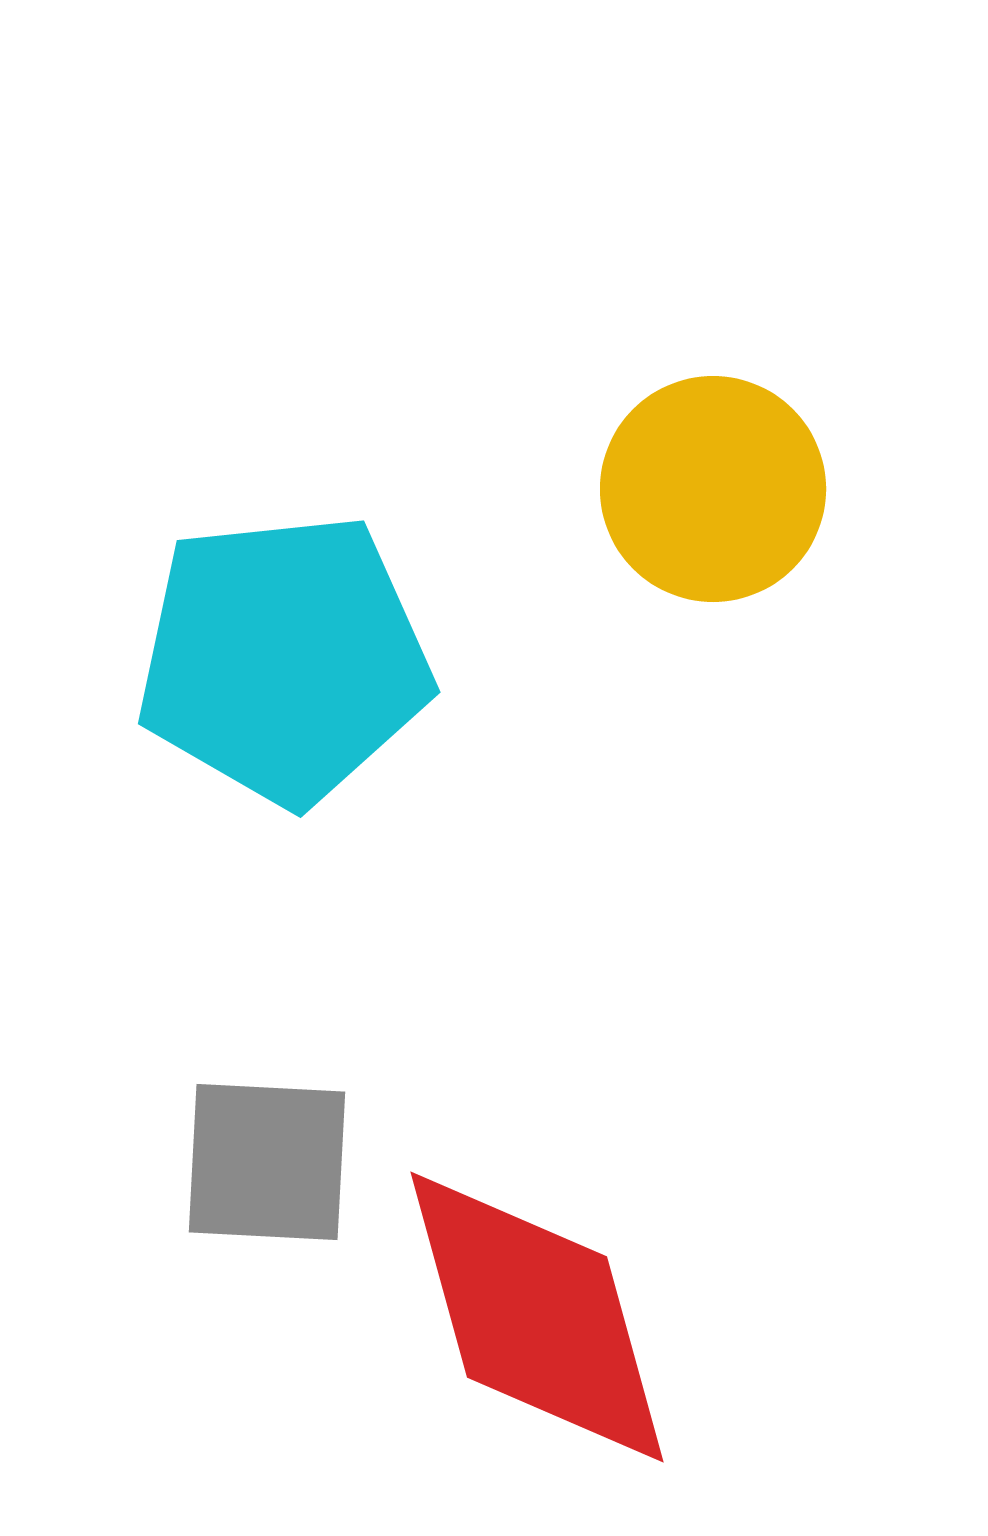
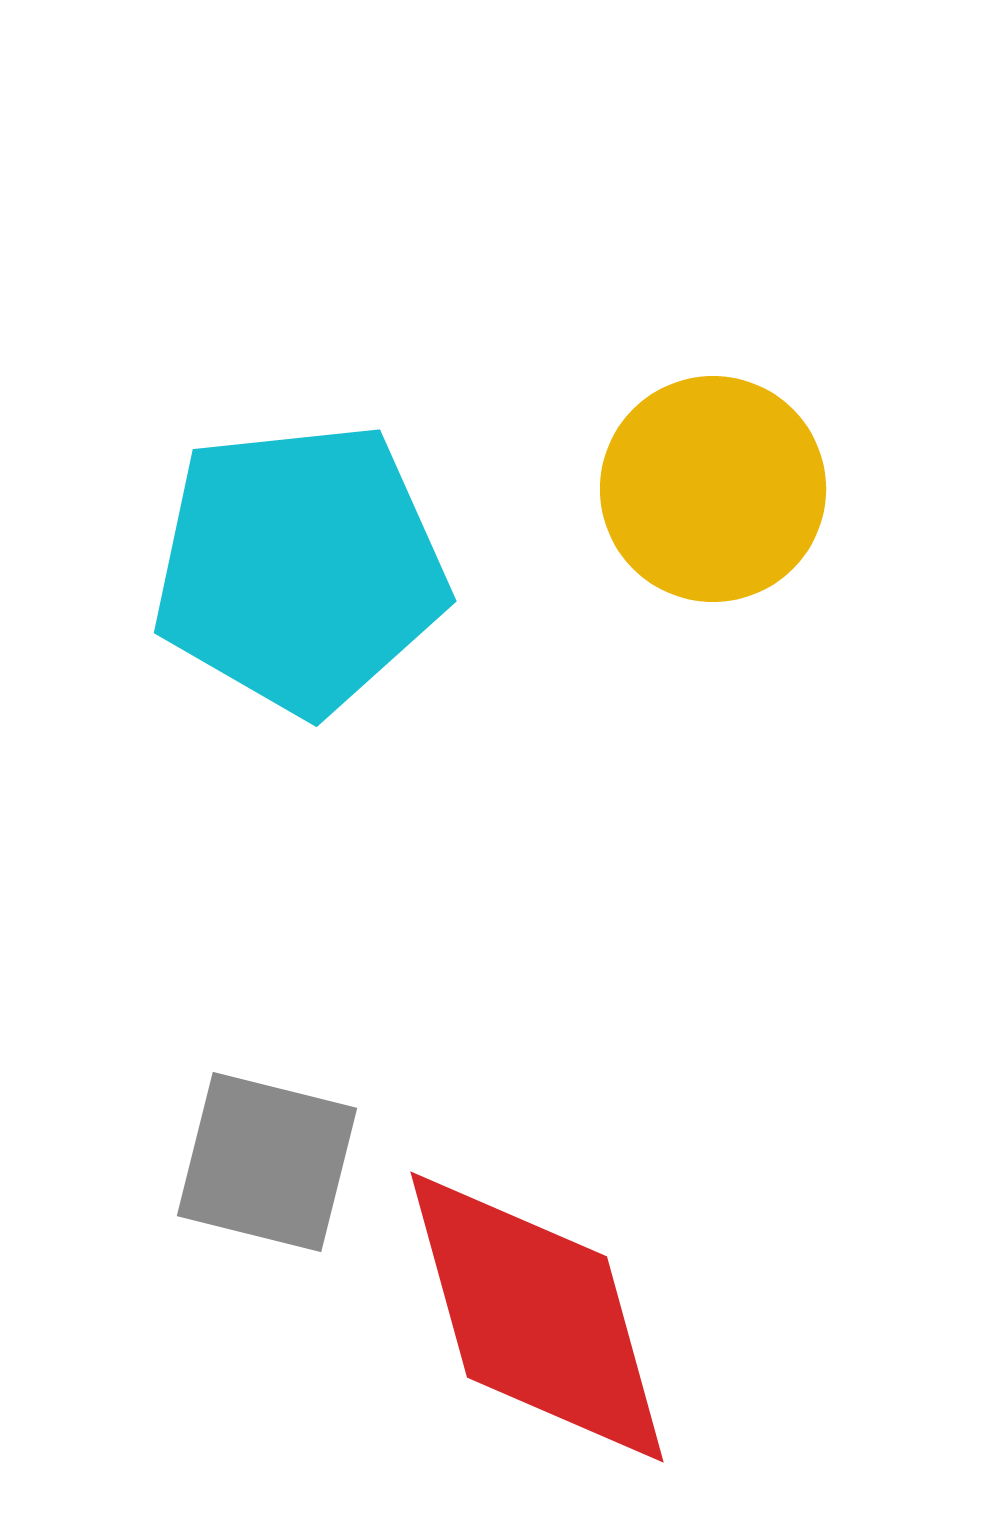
cyan pentagon: moved 16 px right, 91 px up
gray square: rotated 11 degrees clockwise
